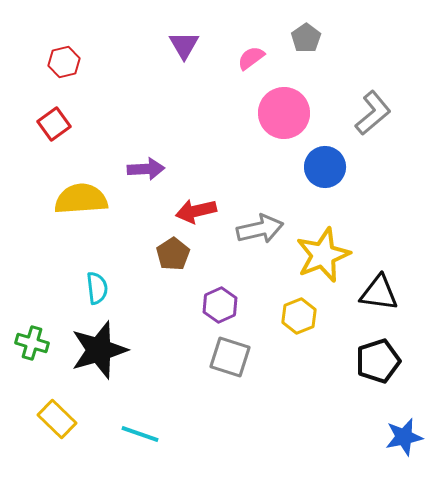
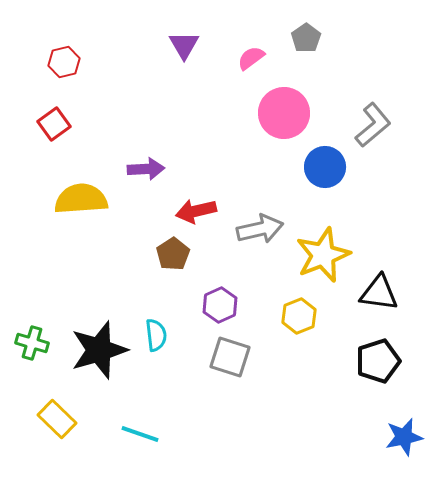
gray L-shape: moved 12 px down
cyan semicircle: moved 59 px right, 47 px down
